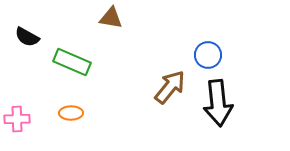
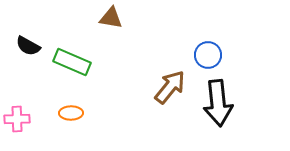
black semicircle: moved 1 px right, 9 px down
